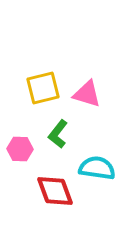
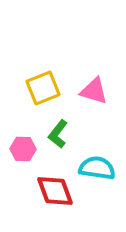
yellow square: rotated 8 degrees counterclockwise
pink triangle: moved 7 px right, 3 px up
pink hexagon: moved 3 px right
